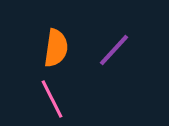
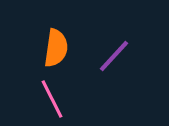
purple line: moved 6 px down
